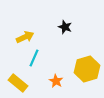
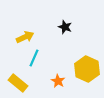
yellow hexagon: rotated 20 degrees counterclockwise
orange star: moved 2 px right
